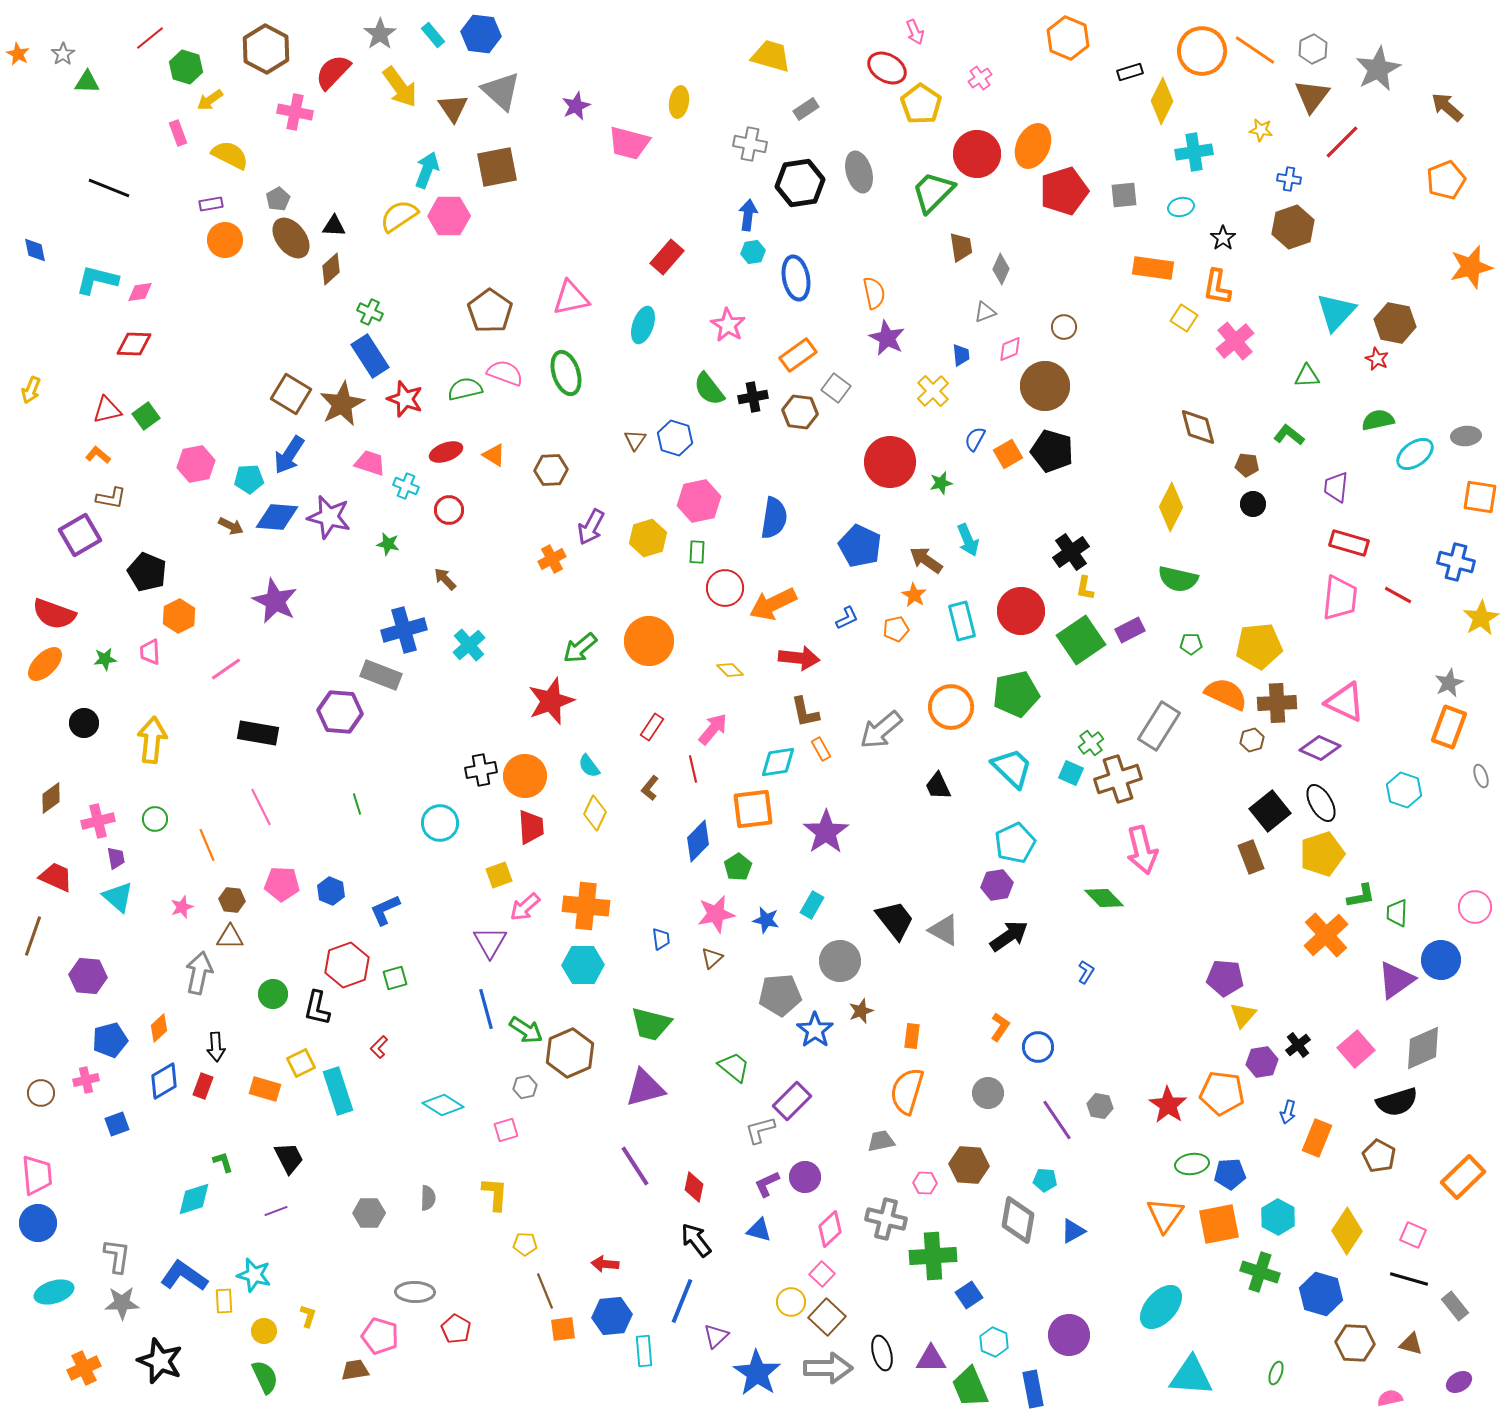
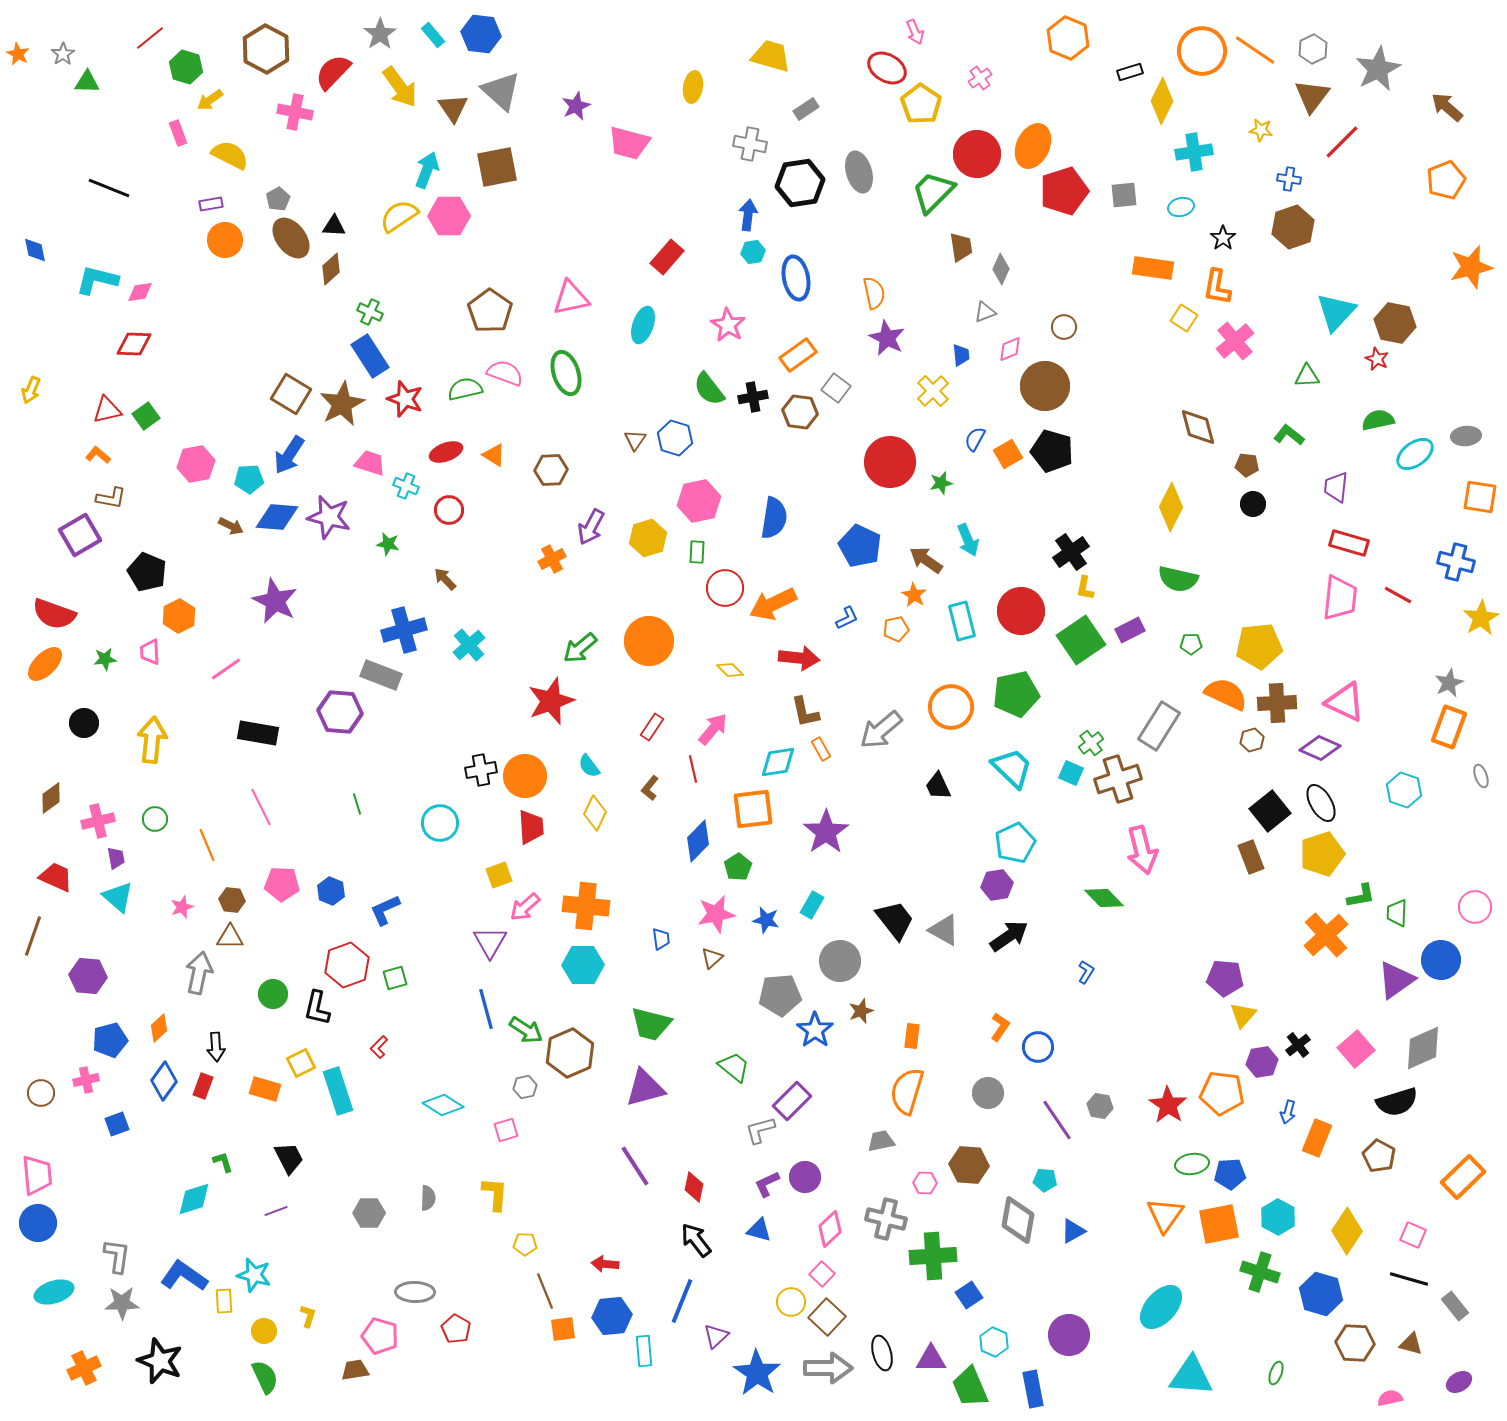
yellow ellipse at (679, 102): moved 14 px right, 15 px up
blue diamond at (164, 1081): rotated 24 degrees counterclockwise
